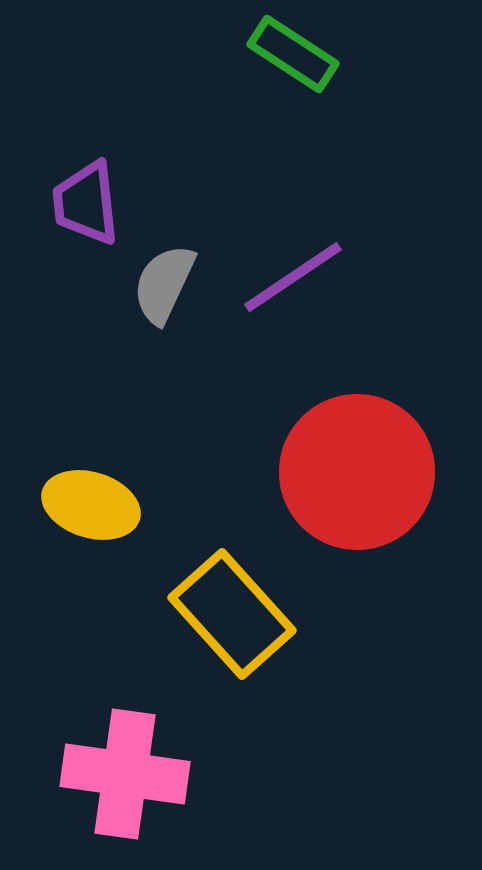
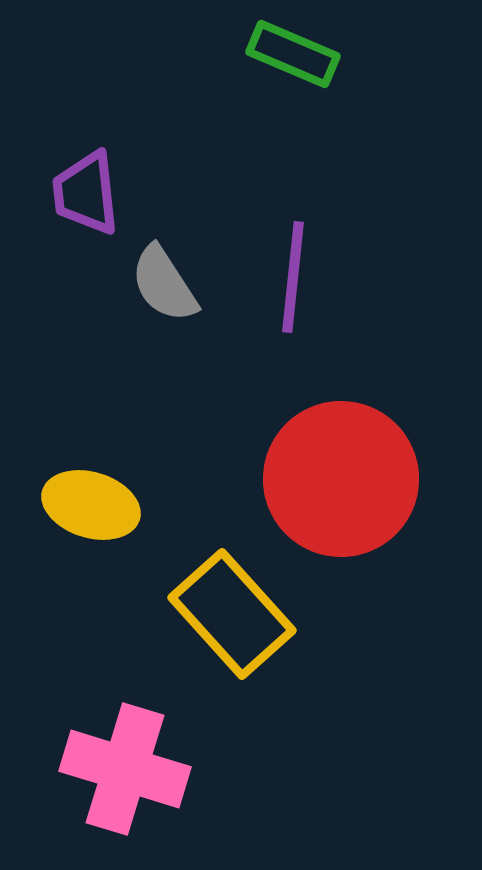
green rectangle: rotated 10 degrees counterclockwise
purple trapezoid: moved 10 px up
purple line: rotated 50 degrees counterclockwise
gray semicircle: rotated 58 degrees counterclockwise
red circle: moved 16 px left, 7 px down
pink cross: moved 5 px up; rotated 9 degrees clockwise
